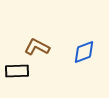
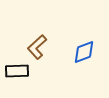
brown L-shape: rotated 70 degrees counterclockwise
